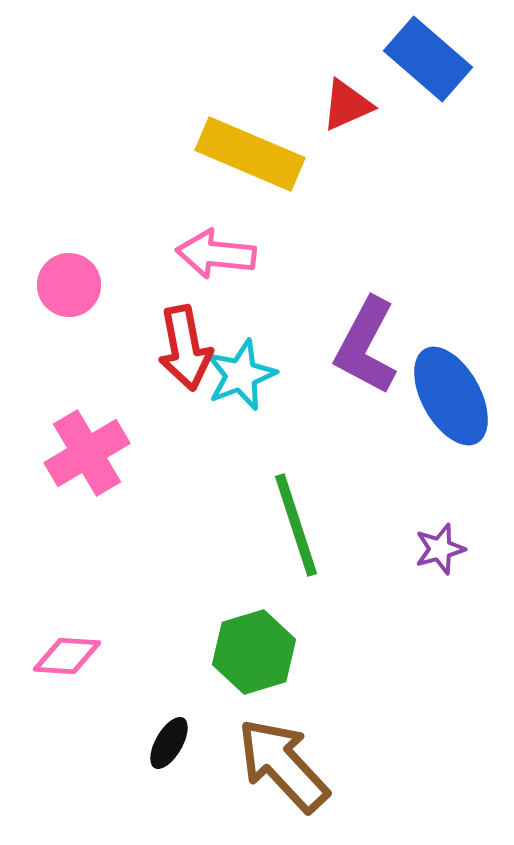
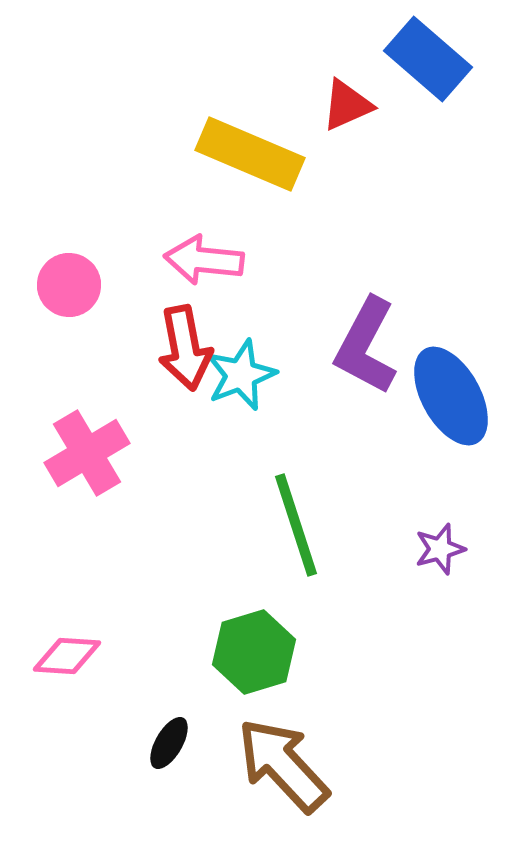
pink arrow: moved 12 px left, 6 px down
